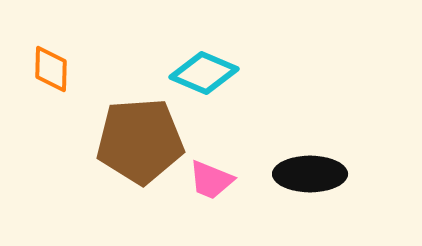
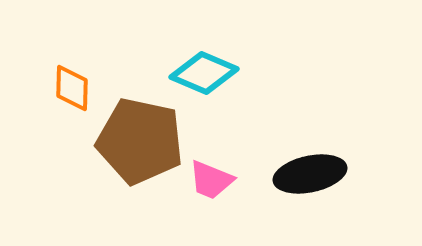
orange diamond: moved 21 px right, 19 px down
brown pentagon: rotated 16 degrees clockwise
black ellipse: rotated 12 degrees counterclockwise
